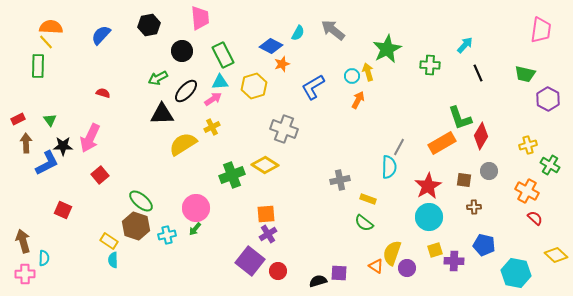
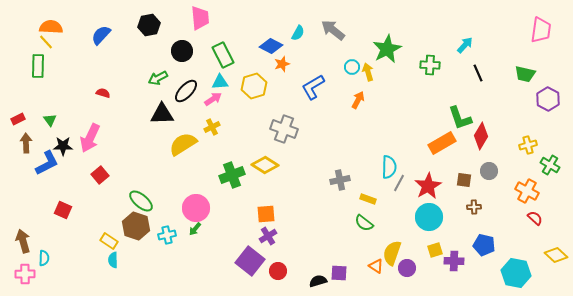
cyan circle at (352, 76): moved 9 px up
gray line at (399, 147): moved 36 px down
purple cross at (268, 234): moved 2 px down
